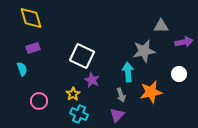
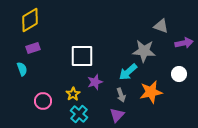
yellow diamond: moved 1 px left, 2 px down; rotated 75 degrees clockwise
gray triangle: rotated 21 degrees clockwise
purple arrow: moved 1 px down
gray star: rotated 15 degrees clockwise
white square: rotated 25 degrees counterclockwise
cyan arrow: rotated 126 degrees counterclockwise
purple star: moved 3 px right, 2 px down; rotated 28 degrees clockwise
pink circle: moved 4 px right
cyan cross: rotated 18 degrees clockwise
